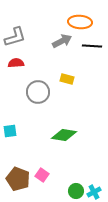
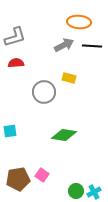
orange ellipse: moved 1 px left
gray arrow: moved 2 px right, 4 px down
yellow rectangle: moved 2 px right, 1 px up
gray circle: moved 6 px right
brown pentagon: rotated 30 degrees counterclockwise
